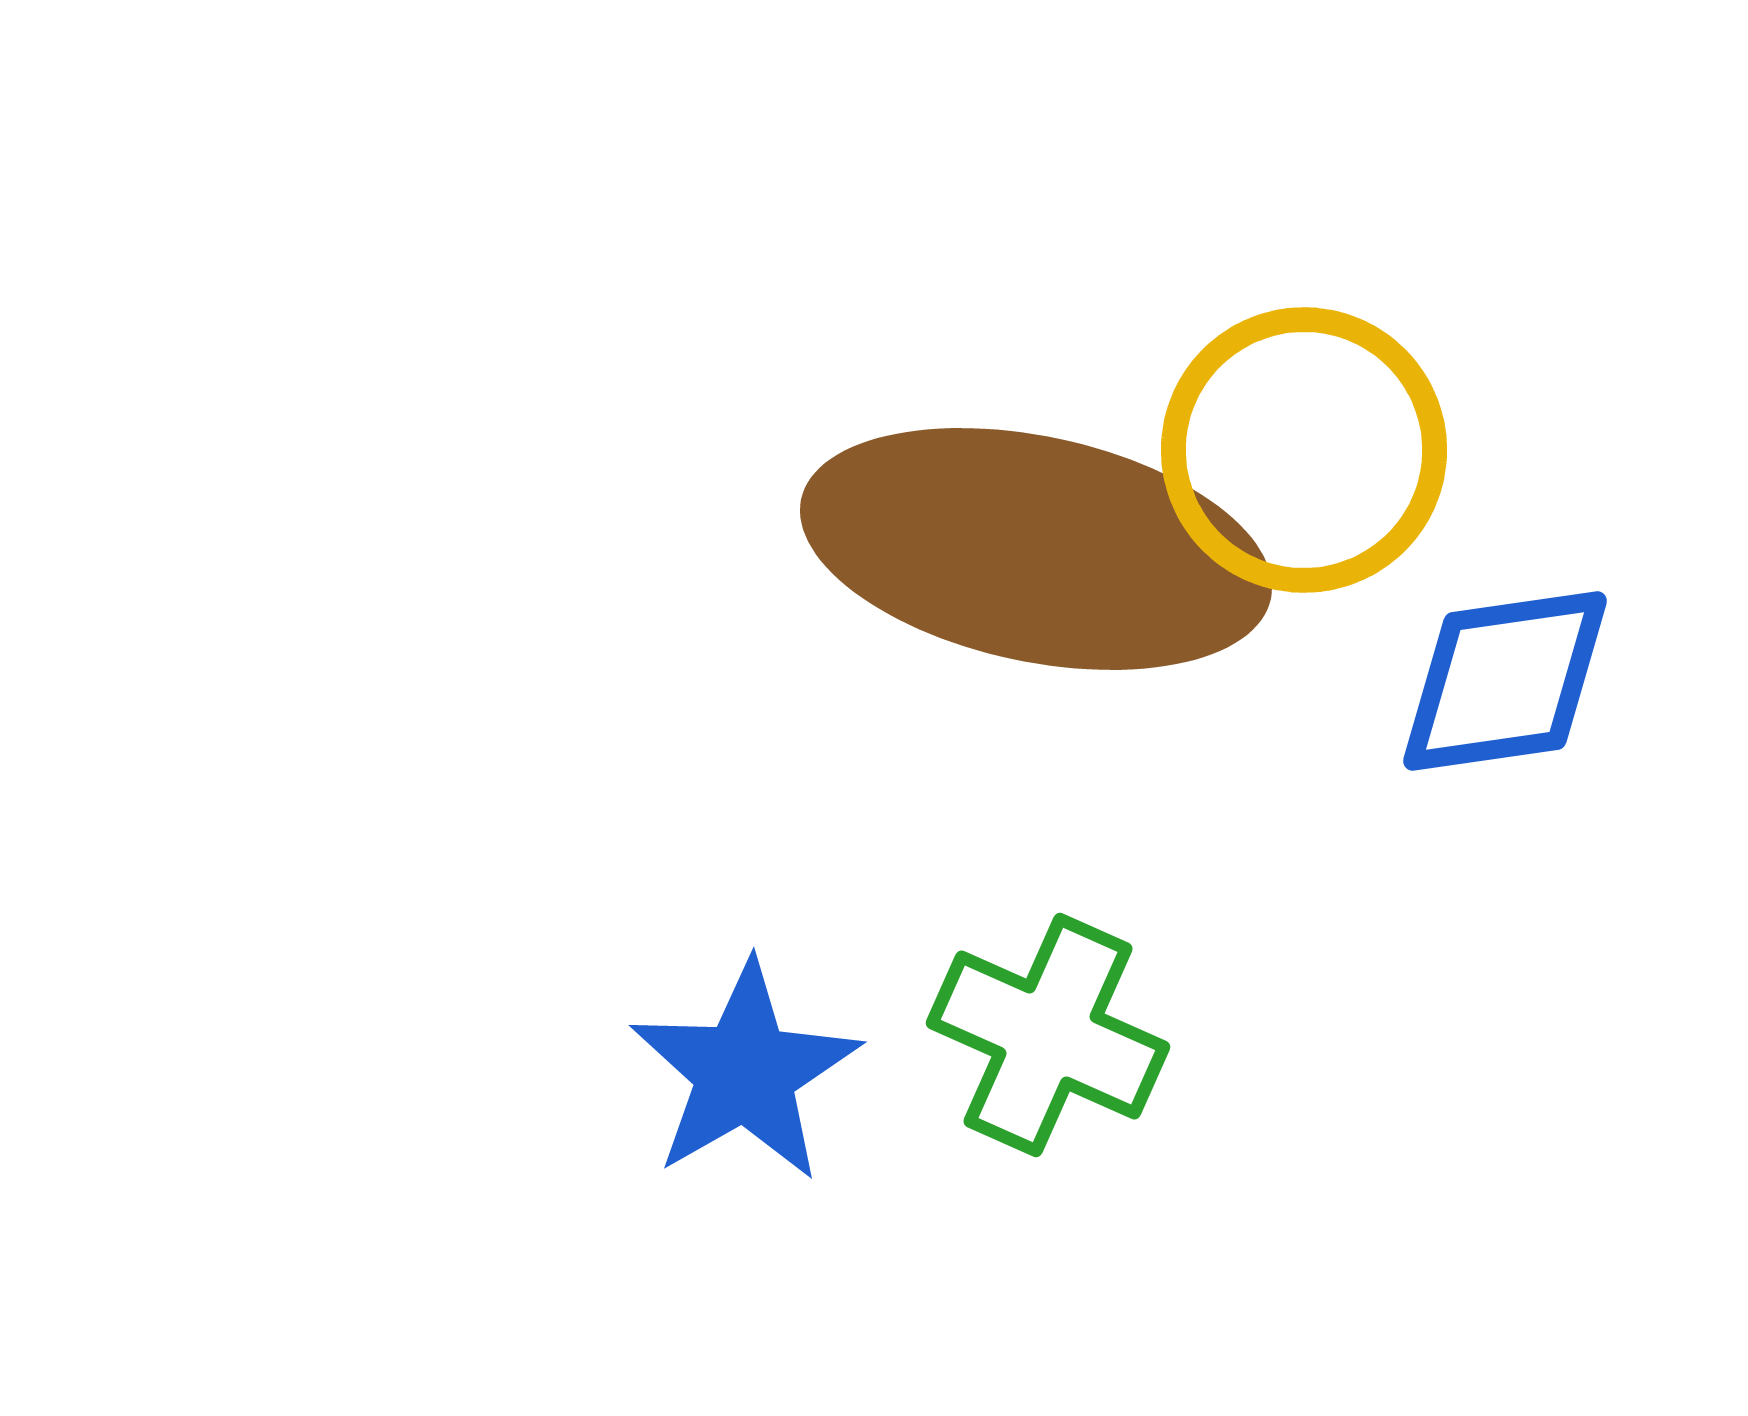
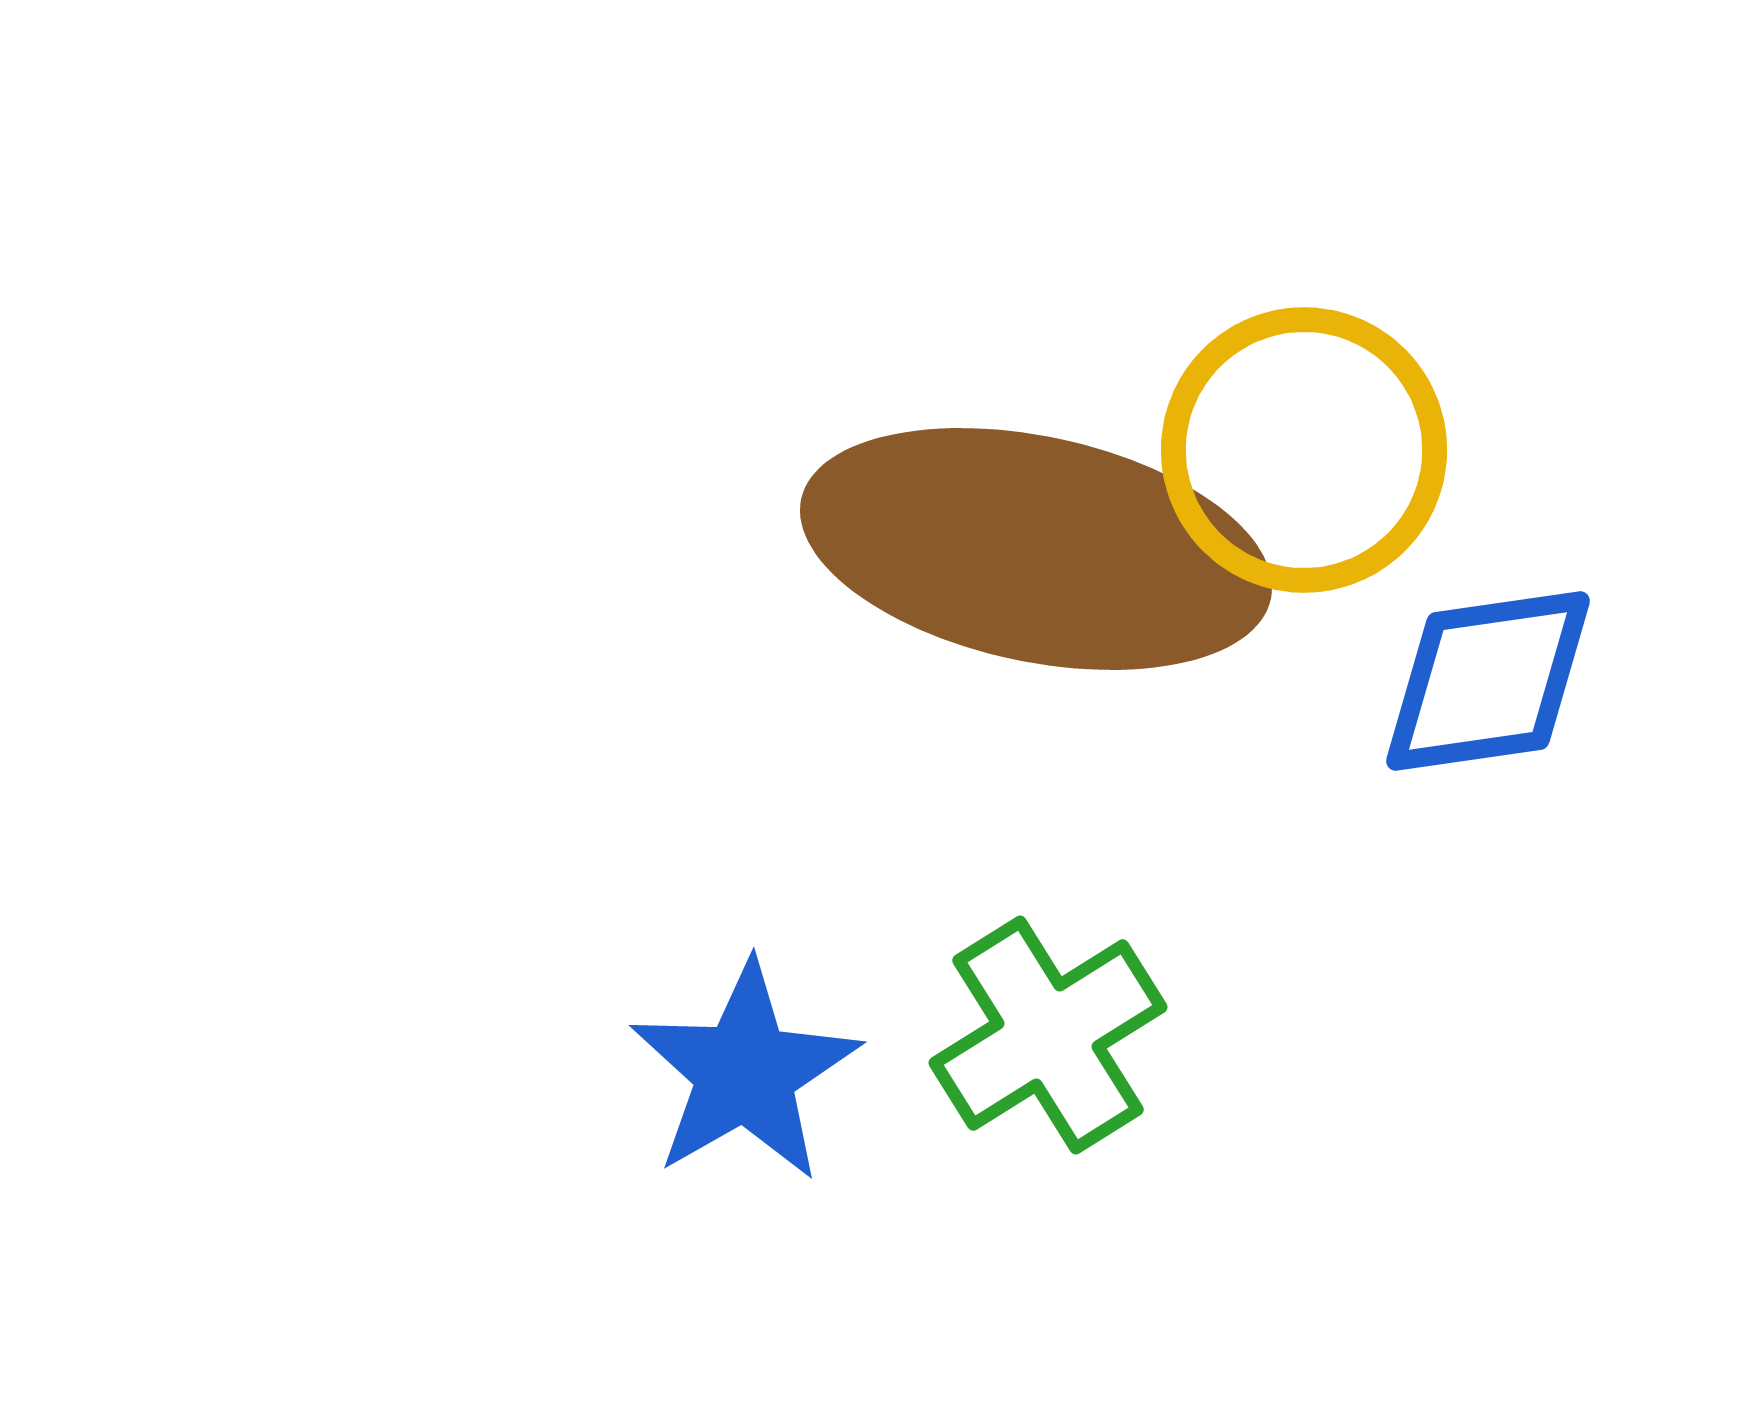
blue diamond: moved 17 px left
green cross: rotated 34 degrees clockwise
